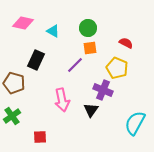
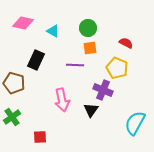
purple line: rotated 48 degrees clockwise
green cross: moved 1 px down
